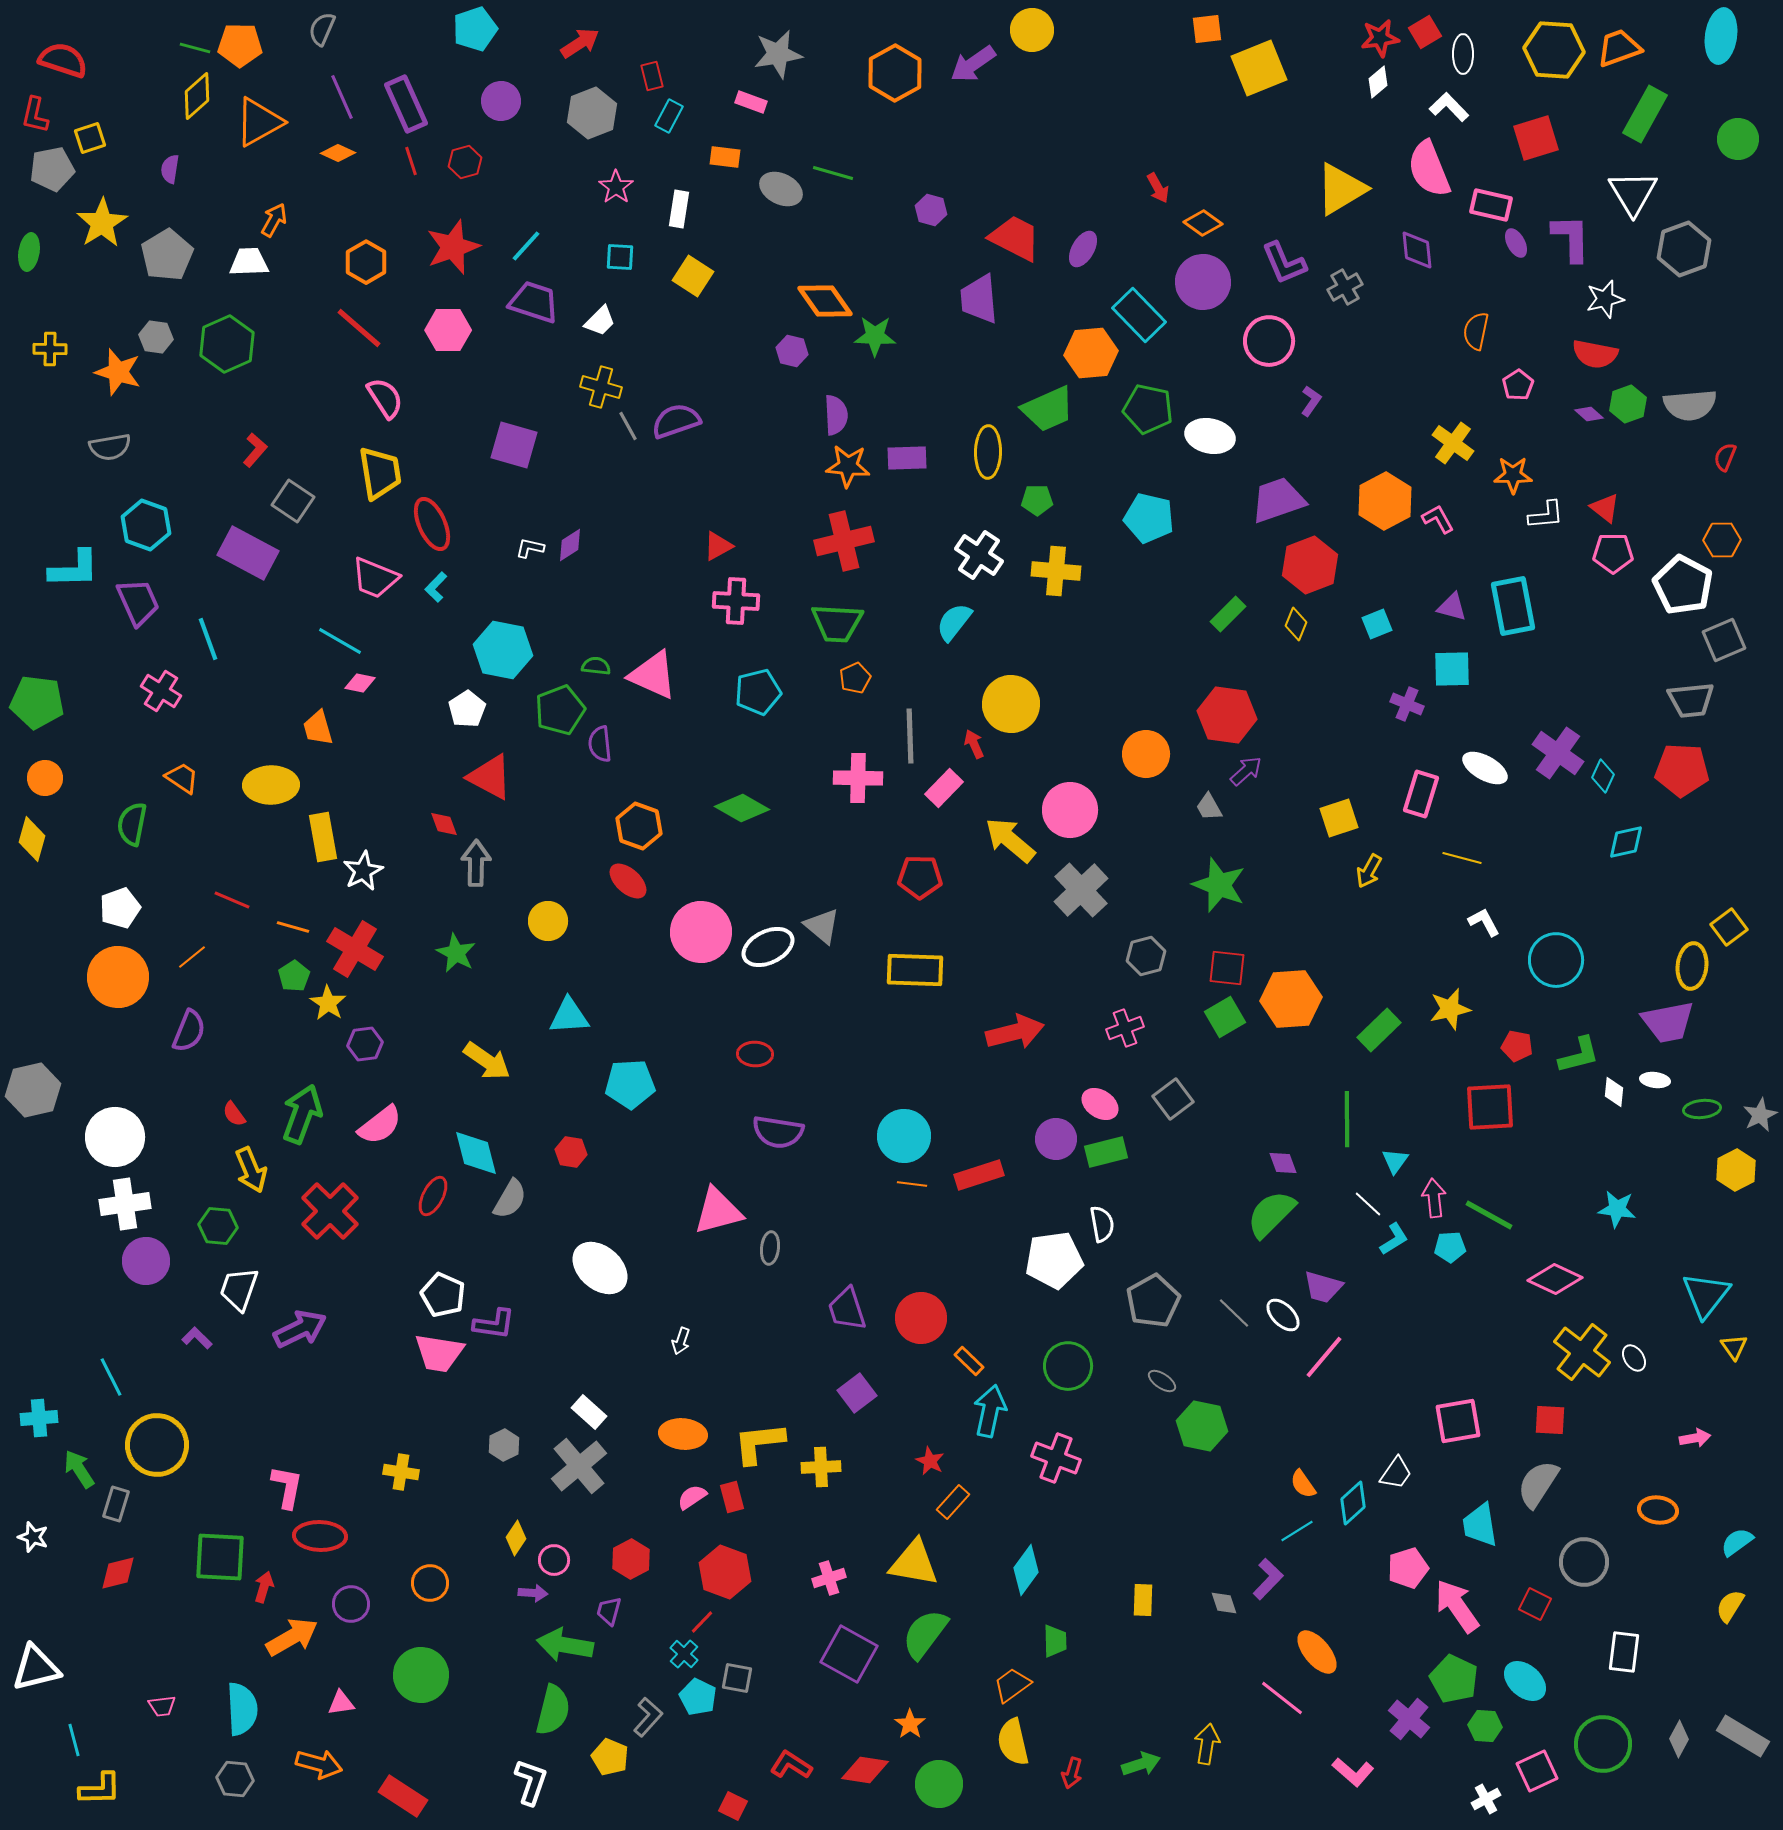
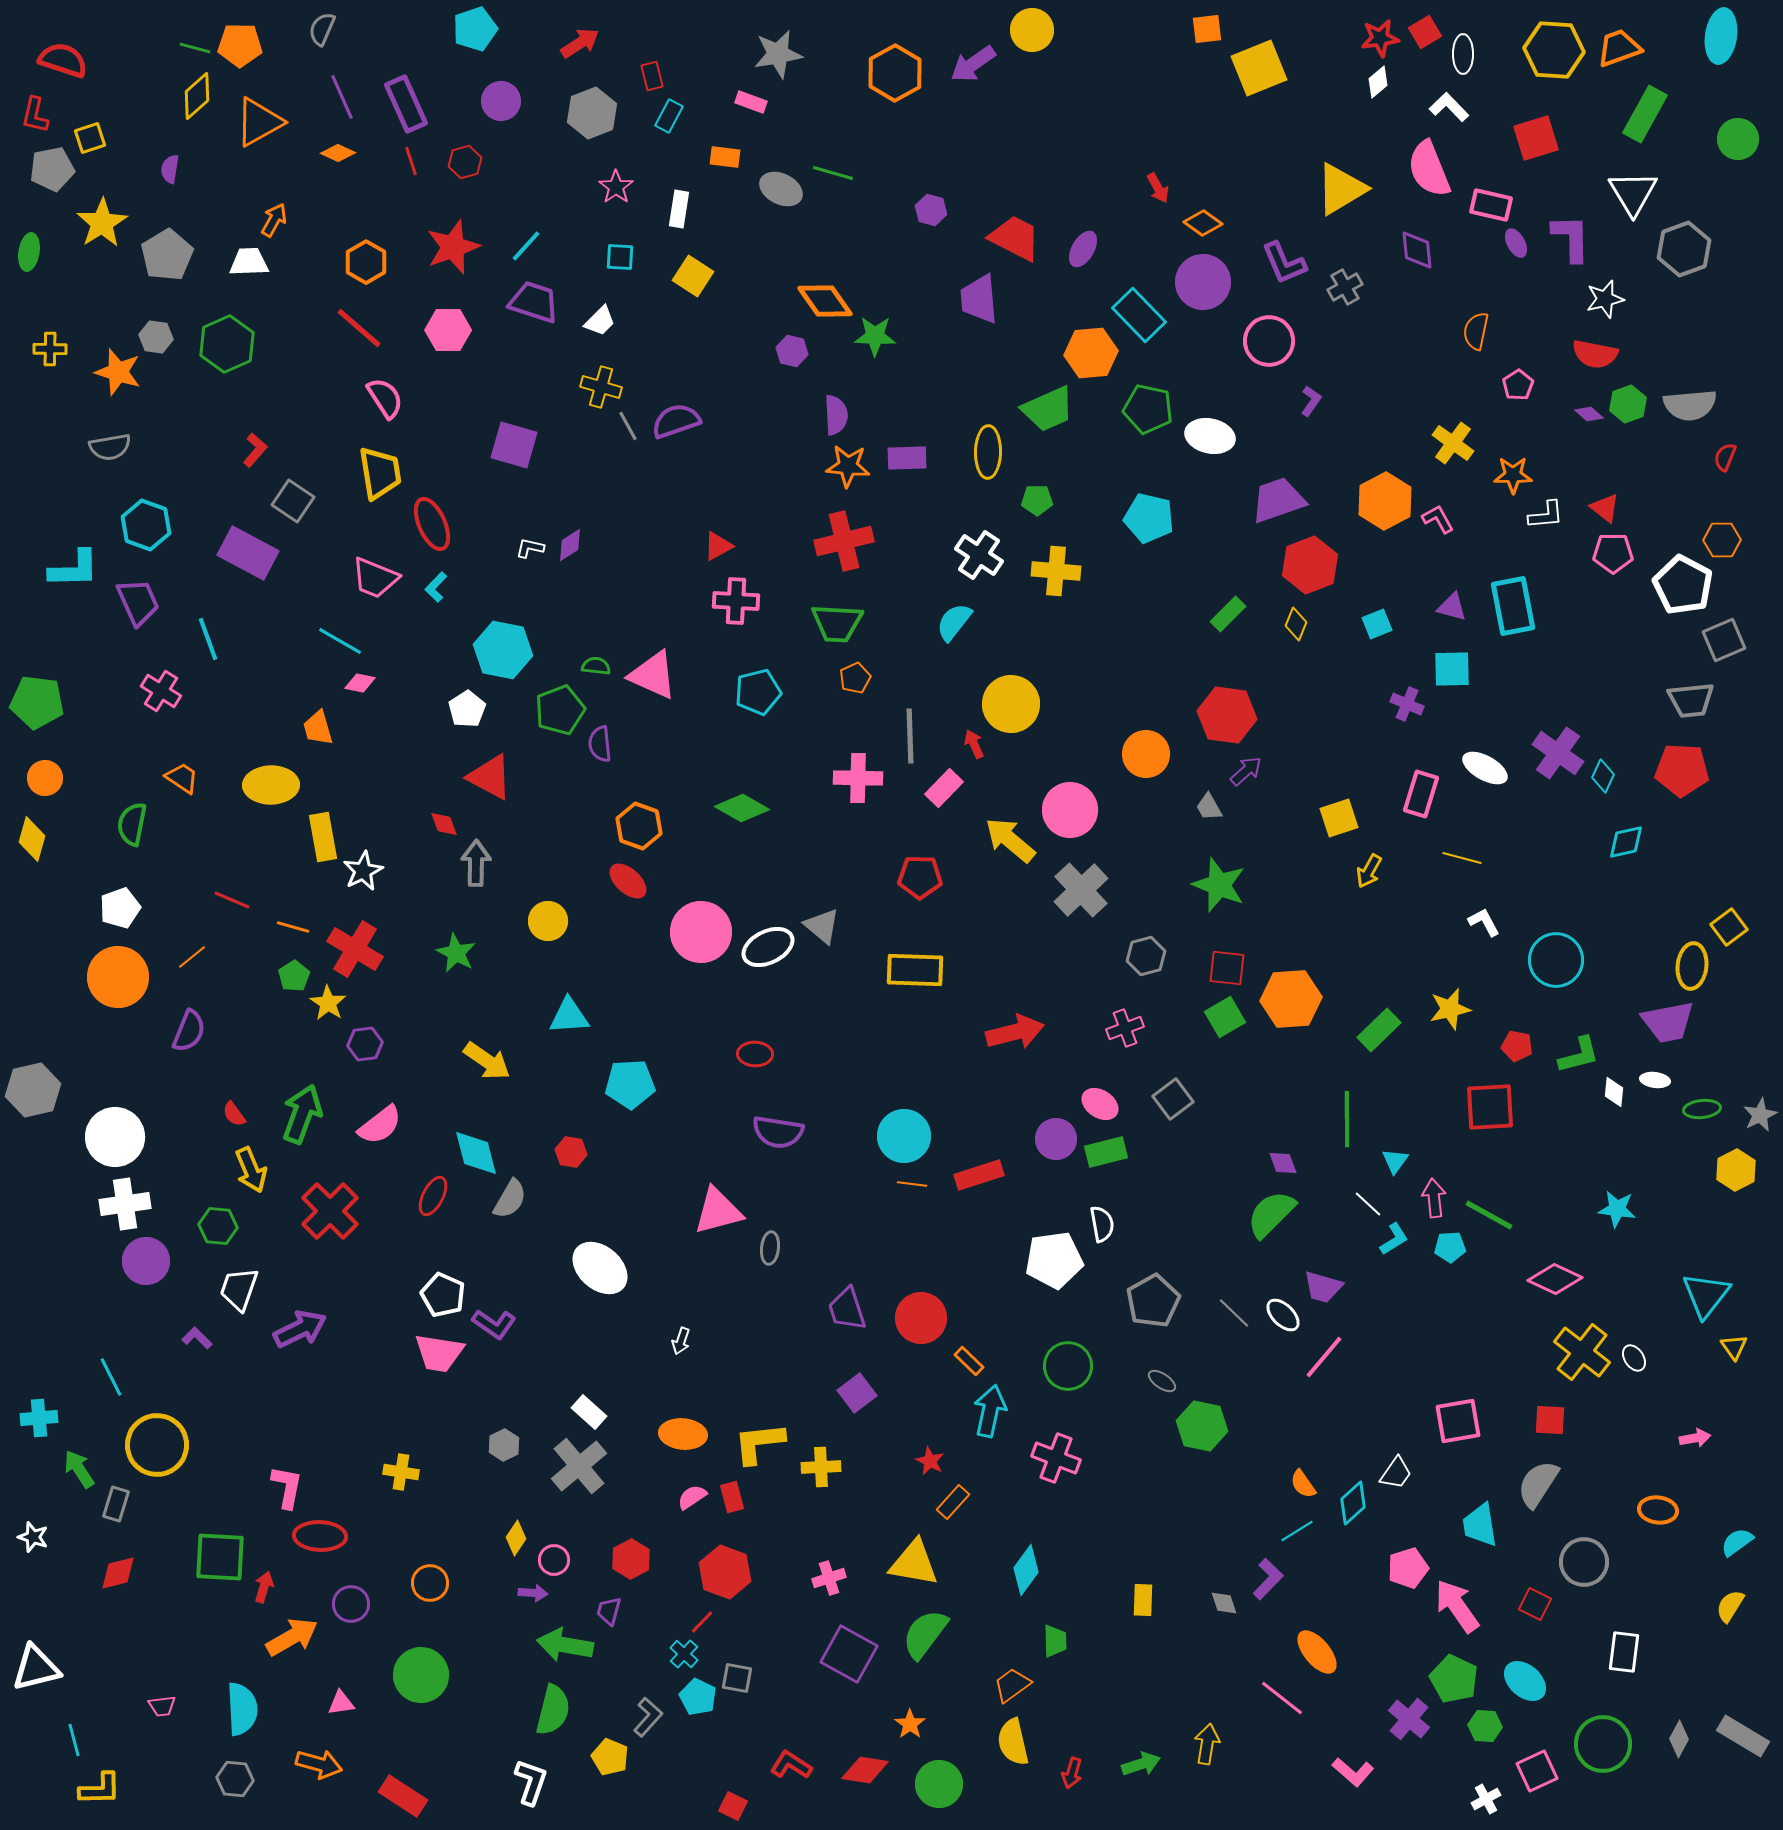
purple L-shape at (494, 1324): rotated 27 degrees clockwise
